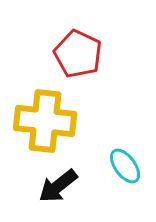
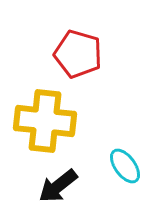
red pentagon: rotated 9 degrees counterclockwise
